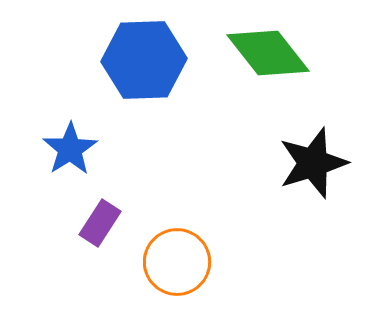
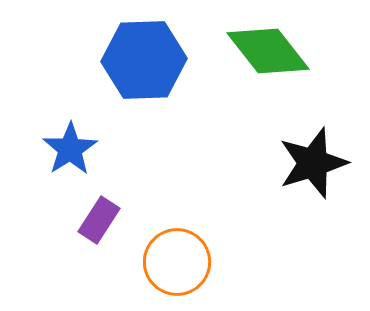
green diamond: moved 2 px up
purple rectangle: moved 1 px left, 3 px up
